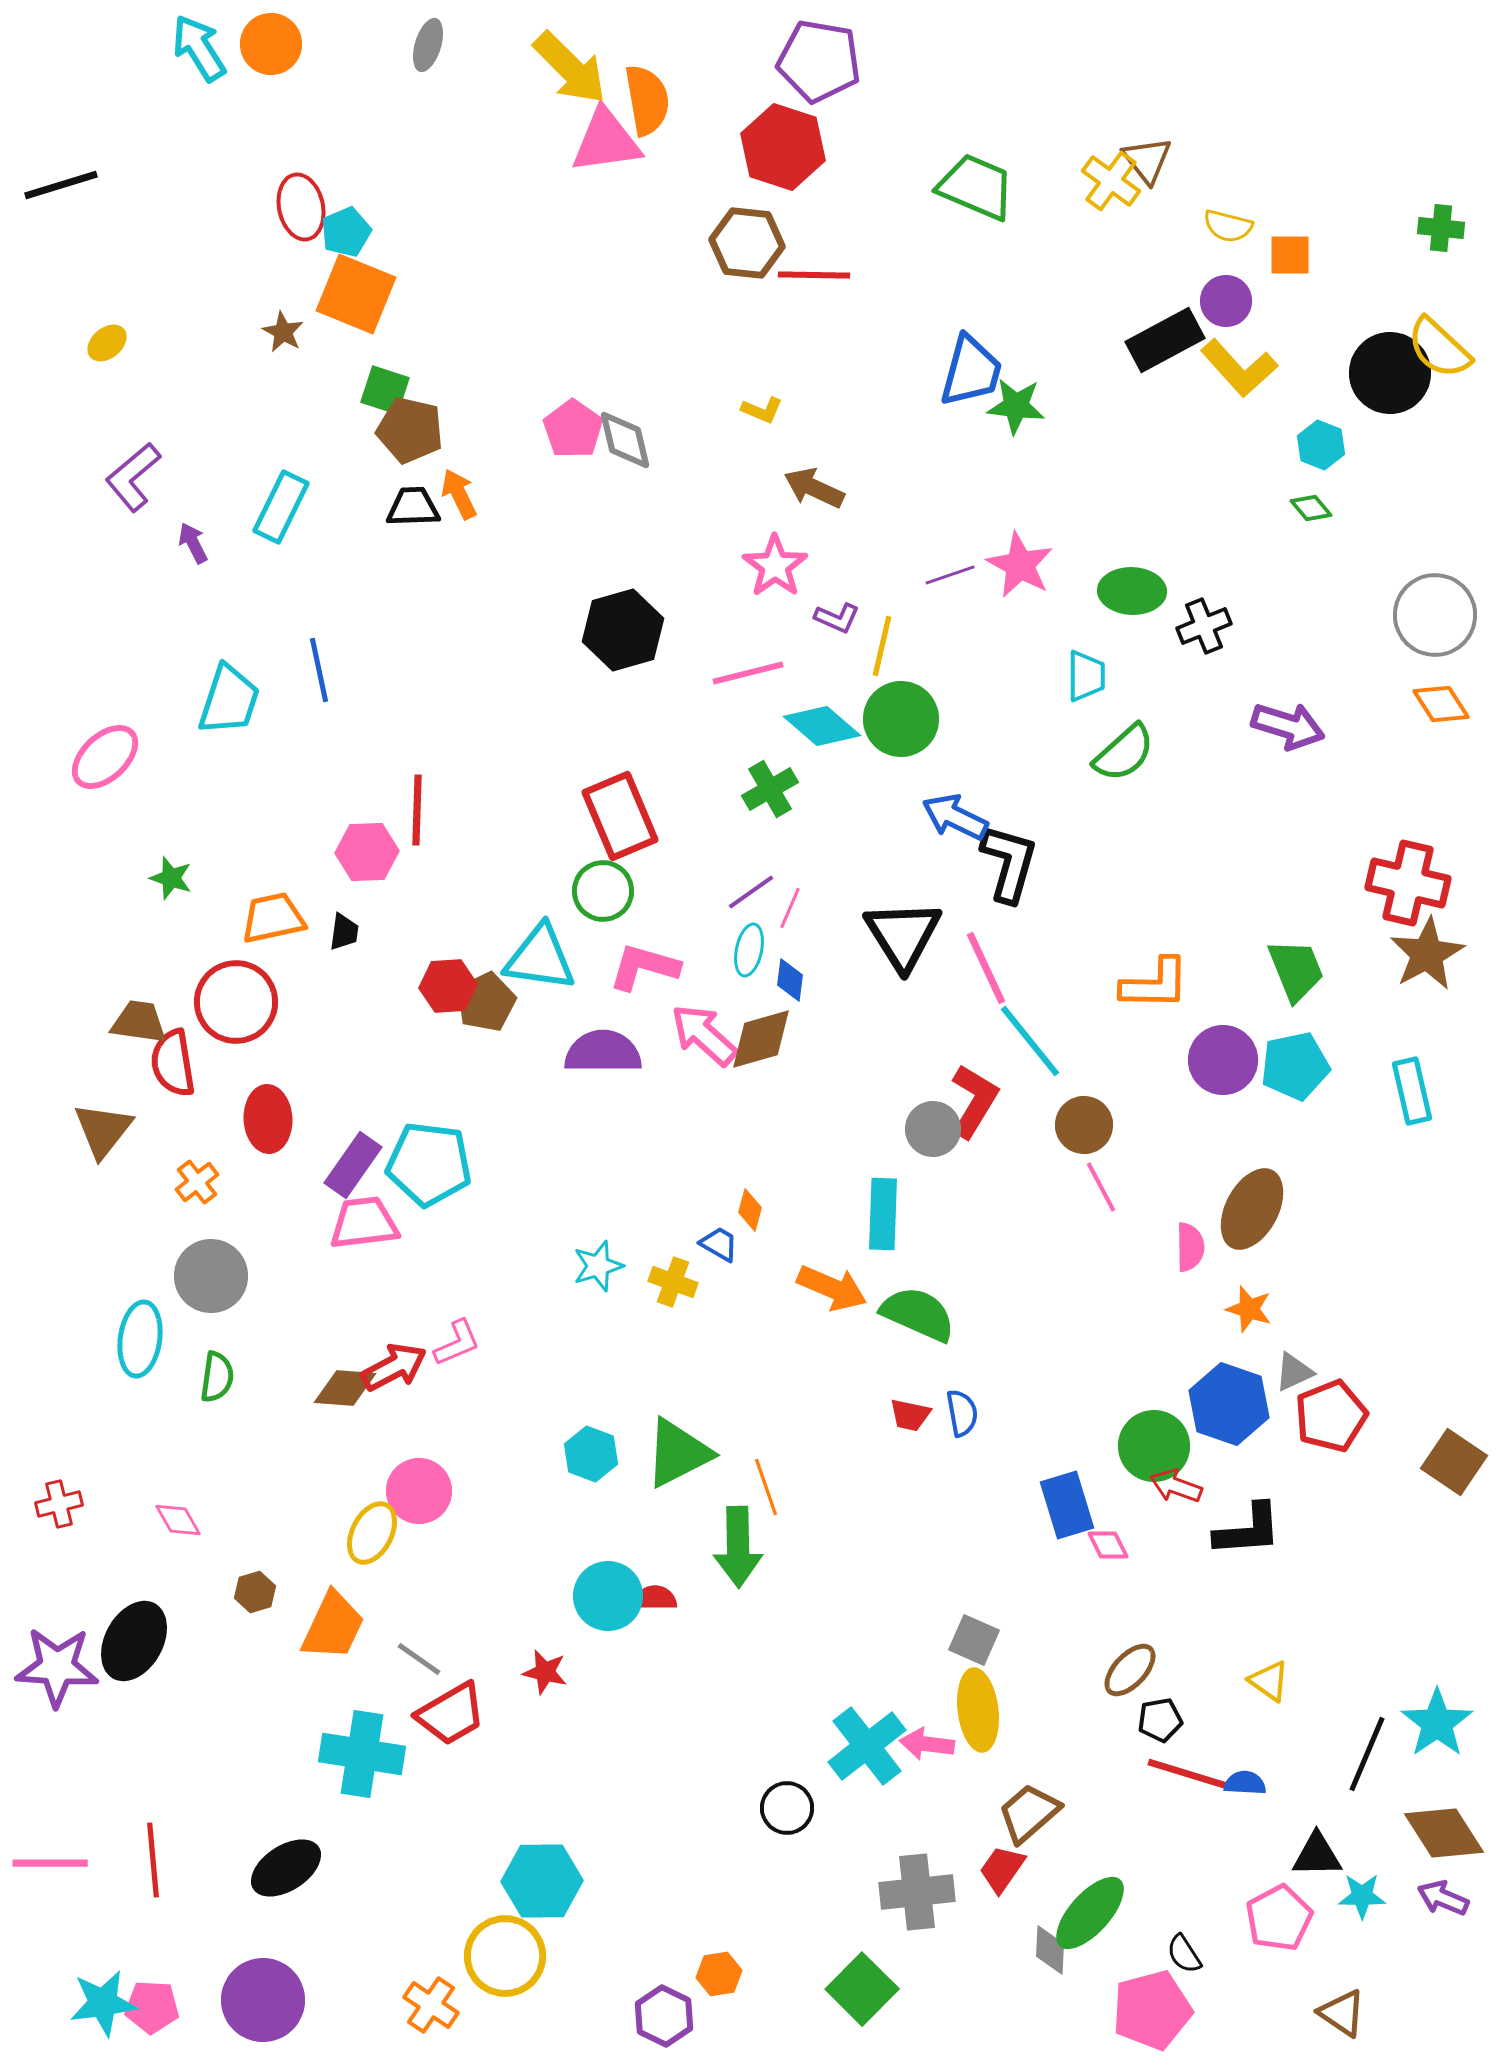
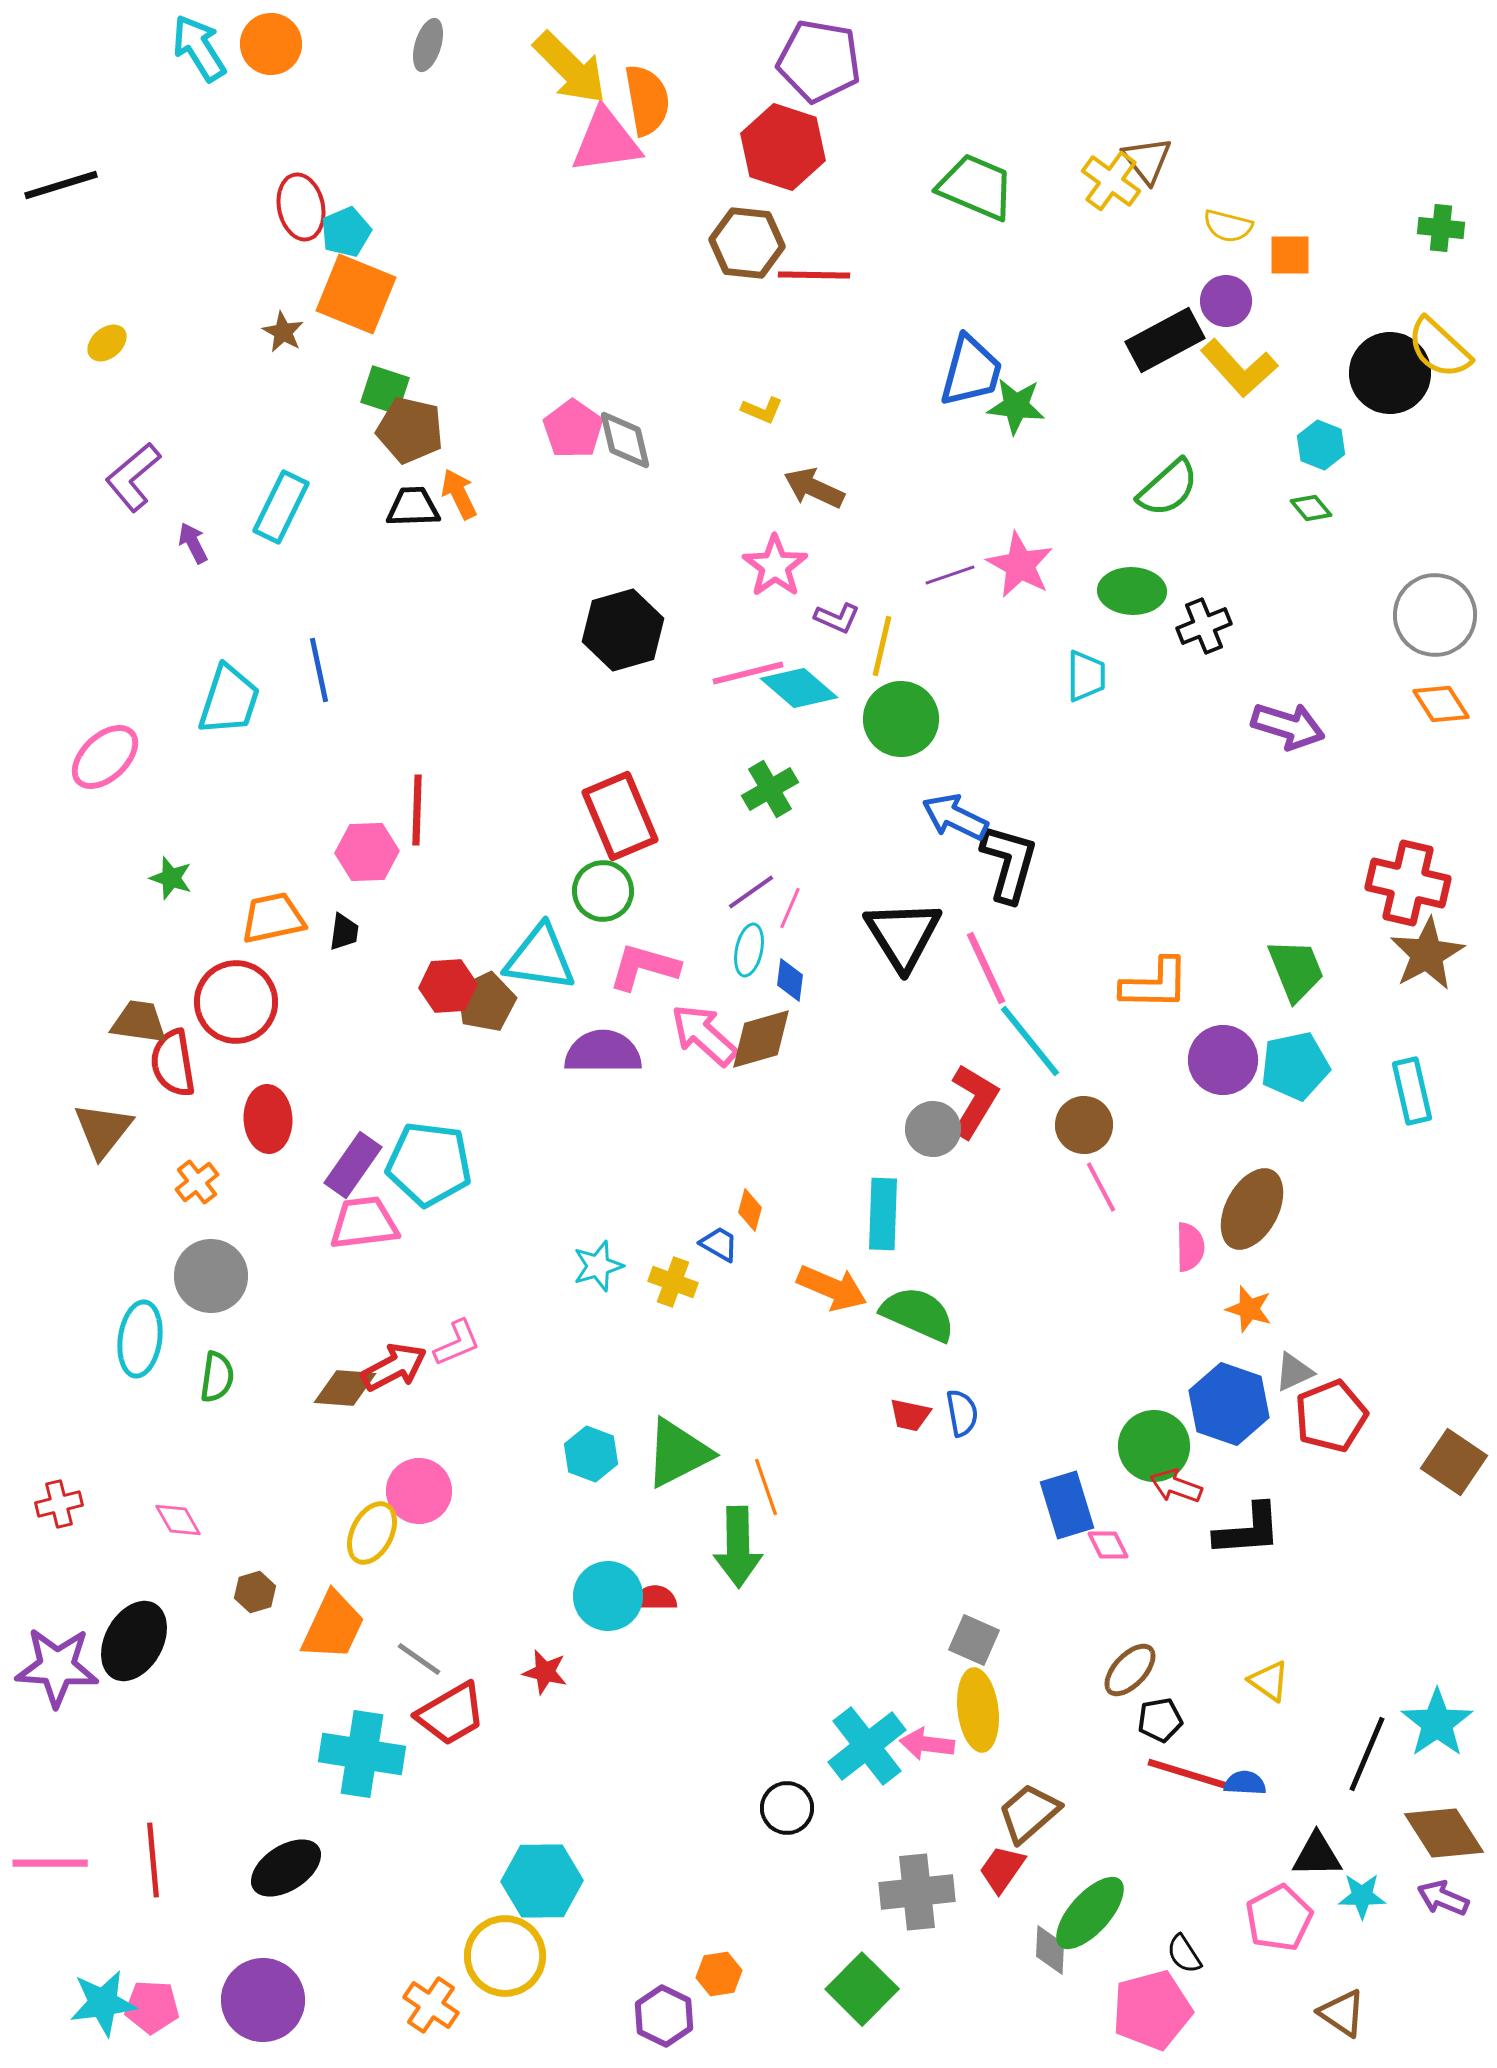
cyan diamond at (822, 726): moved 23 px left, 38 px up
green semicircle at (1124, 753): moved 44 px right, 265 px up
